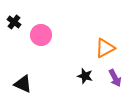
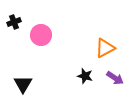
black cross: rotated 32 degrees clockwise
purple arrow: rotated 30 degrees counterclockwise
black triangle: rotated 36 degrees clockwise
